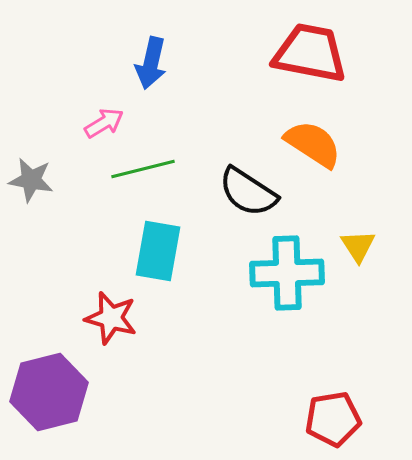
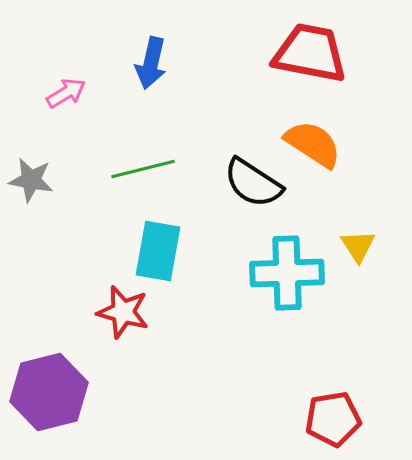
pink arrow: moved 38 px left, 30 px up
black semicircle: moved 5 px right, 9 px up
red star: moved 12 px right, 6 px up
